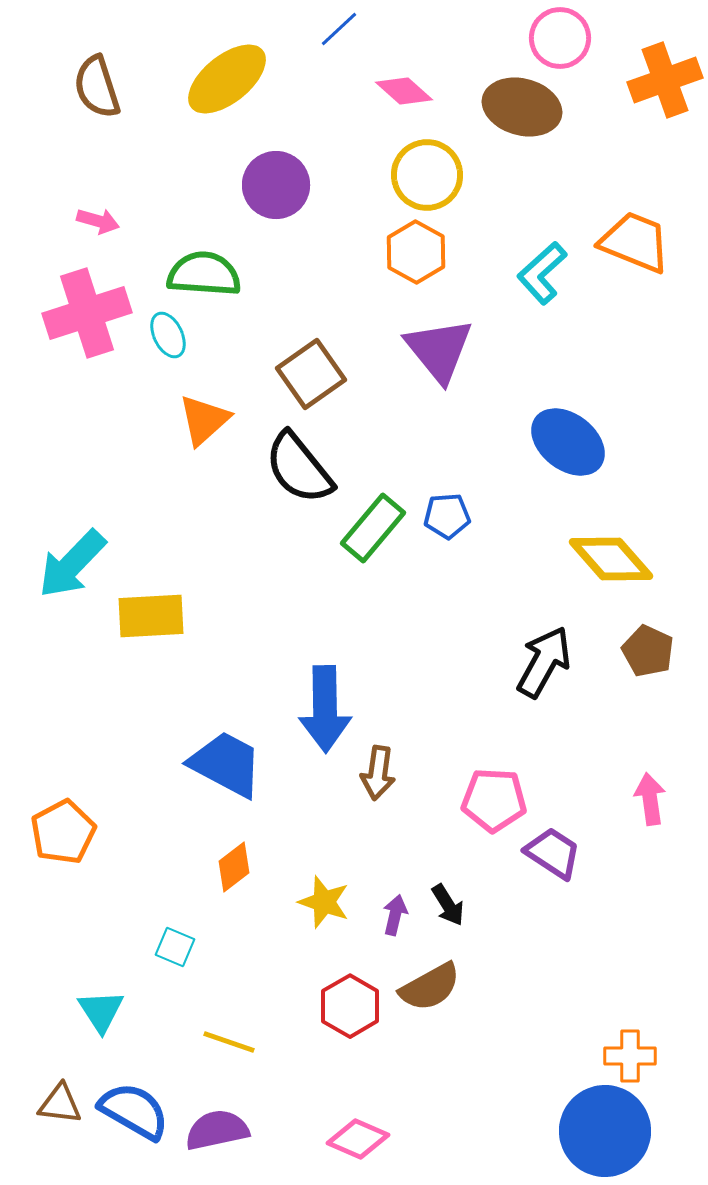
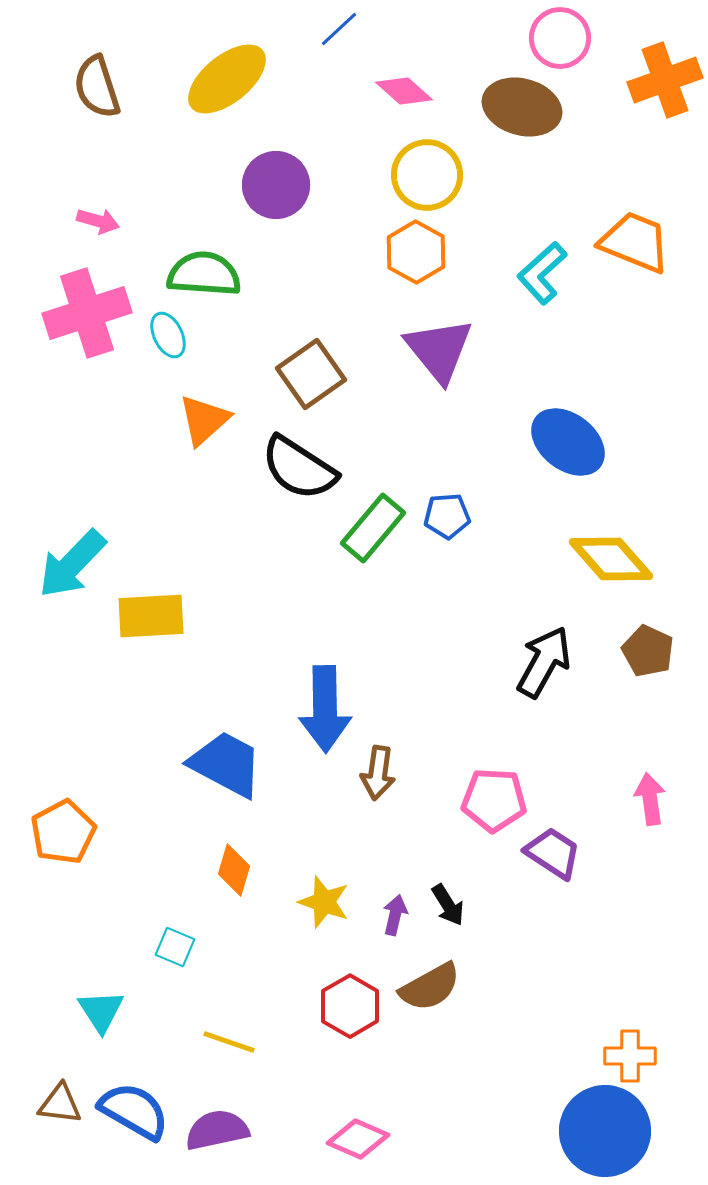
black semicircle at (299, 468): rotated 18 degrees counterclockwise
orange diamond at (234, 867): moved 3 px down; rotated 36 degrees counterclockwise
